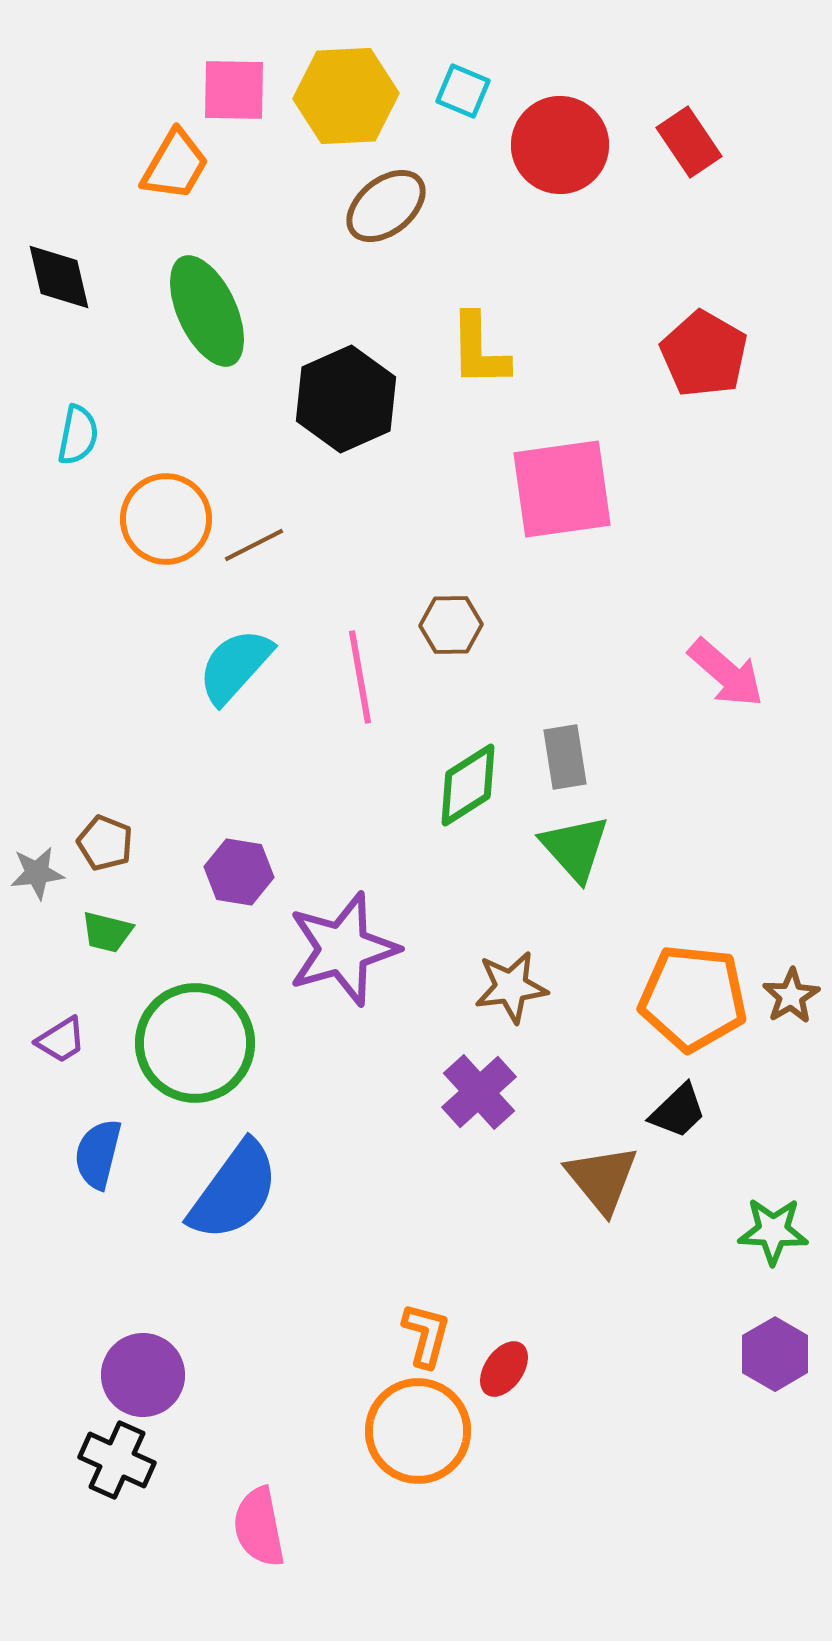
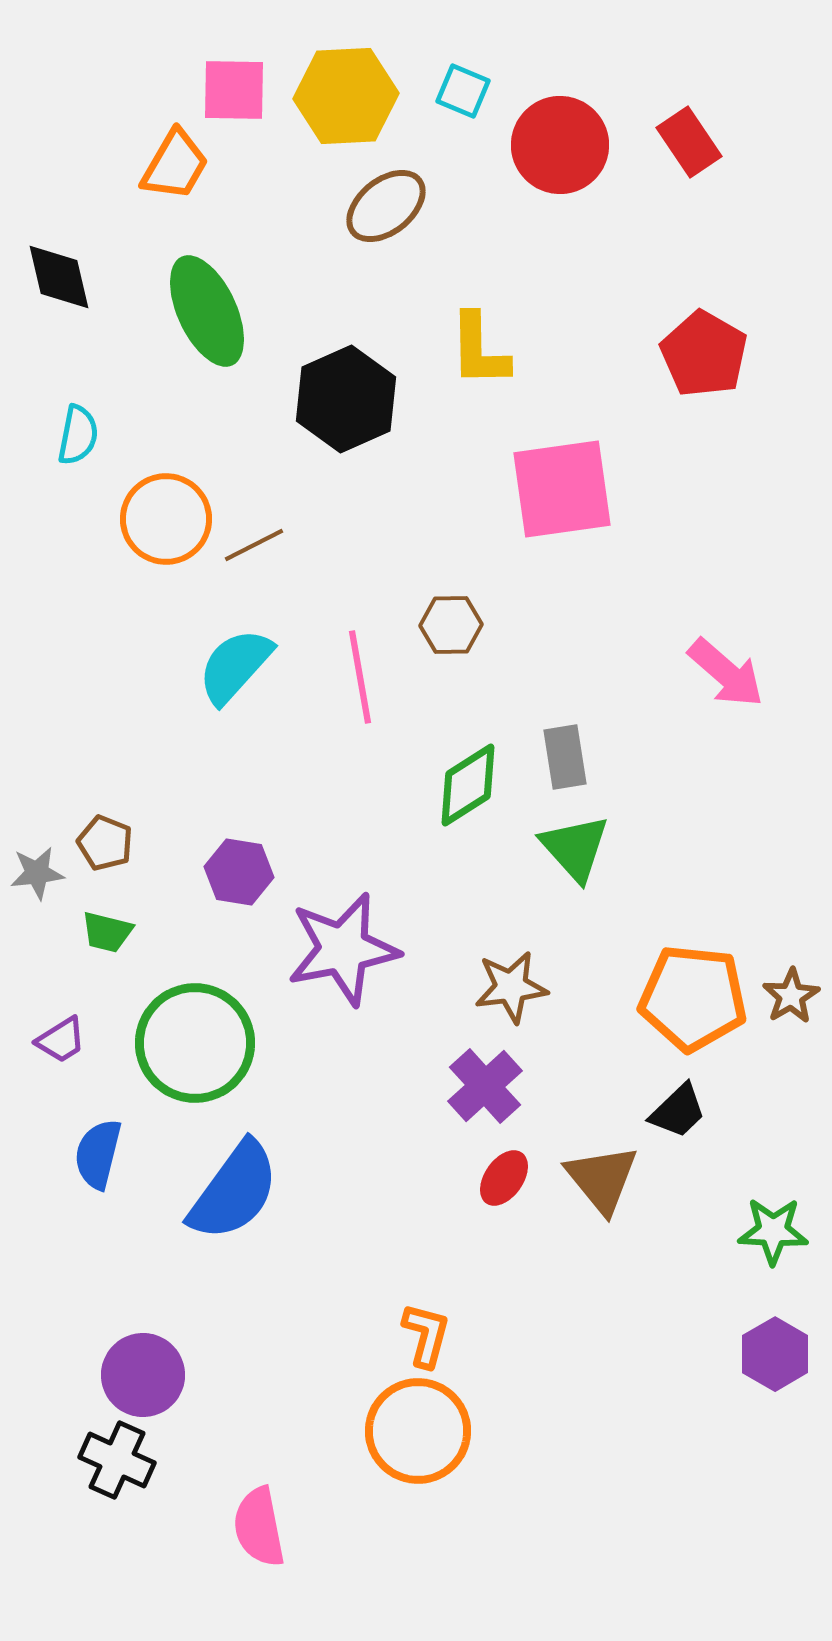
purple star at (343, 949): rotated 5 degrees clockwise
purple cross at (479, 1092): moved 6 px right, 6 px up
red ellipse at (504, 1369): moved 191 px up
